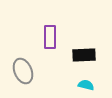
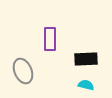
purple rectangle: moved 2 px down
black rectangle: moved 2 px right, 4 px down
